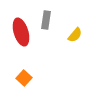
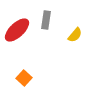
red ellipse: moved 4 px left, 2 px up; rotated 64 degrees clockwise
